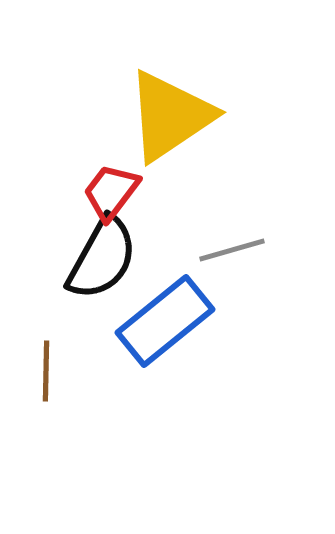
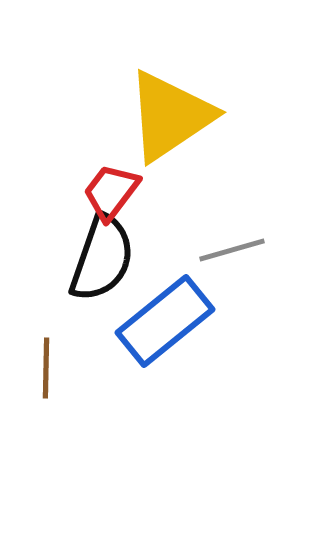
black semicircle: rotated 10 degrees counterclockwise
brown line: moved 3 px up
